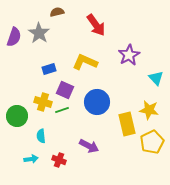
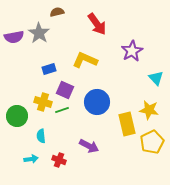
red arrow: moved 1 px right, 1 px up
purple semicircle: rotated 60 degrees clockwise
purple star: moved 3 px right, 4 px up
yellow L-shape: moved 2 px up
